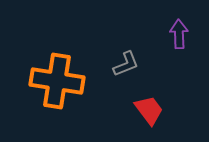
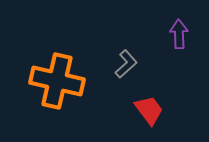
gray L-shape: rotated 20 degrees counterclockwise
orange cross: rotated 4 degrees clockwise
